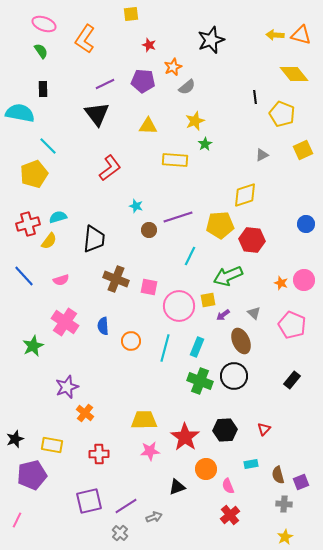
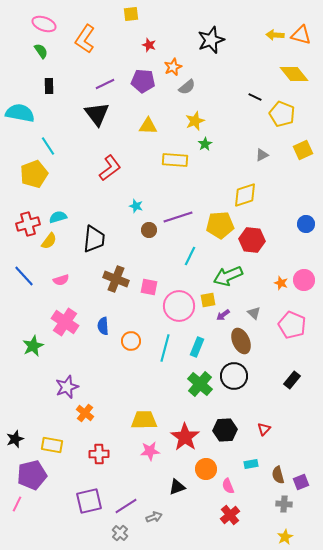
black rectangle at (43, 89): moved 6 px right, 3 px up
black line at (255, 97): rotated 56 degrees counterclockwise
cyan line at (48, 146): rotated 12 degrees clockwise
green cross at (200, 381): moved 3 px down; rotated 20 degrees clockwise
pink line at (17, 520): moved 16 px up
